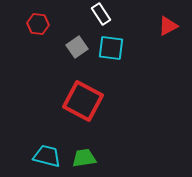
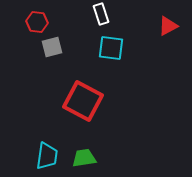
white rectangle: rotated 15 degrees clockwise
red hexagon: moved 1 px left, 2 px up
gray square: moved 25 px left; rotated 20 degrees clockwise
cyan trapezoid: rotated 84 degrees clockwise
